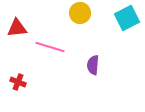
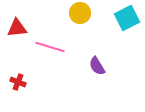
purple semicircle: moved 4 px right, 1 px down; rotated 36 degrees counterclockwise
